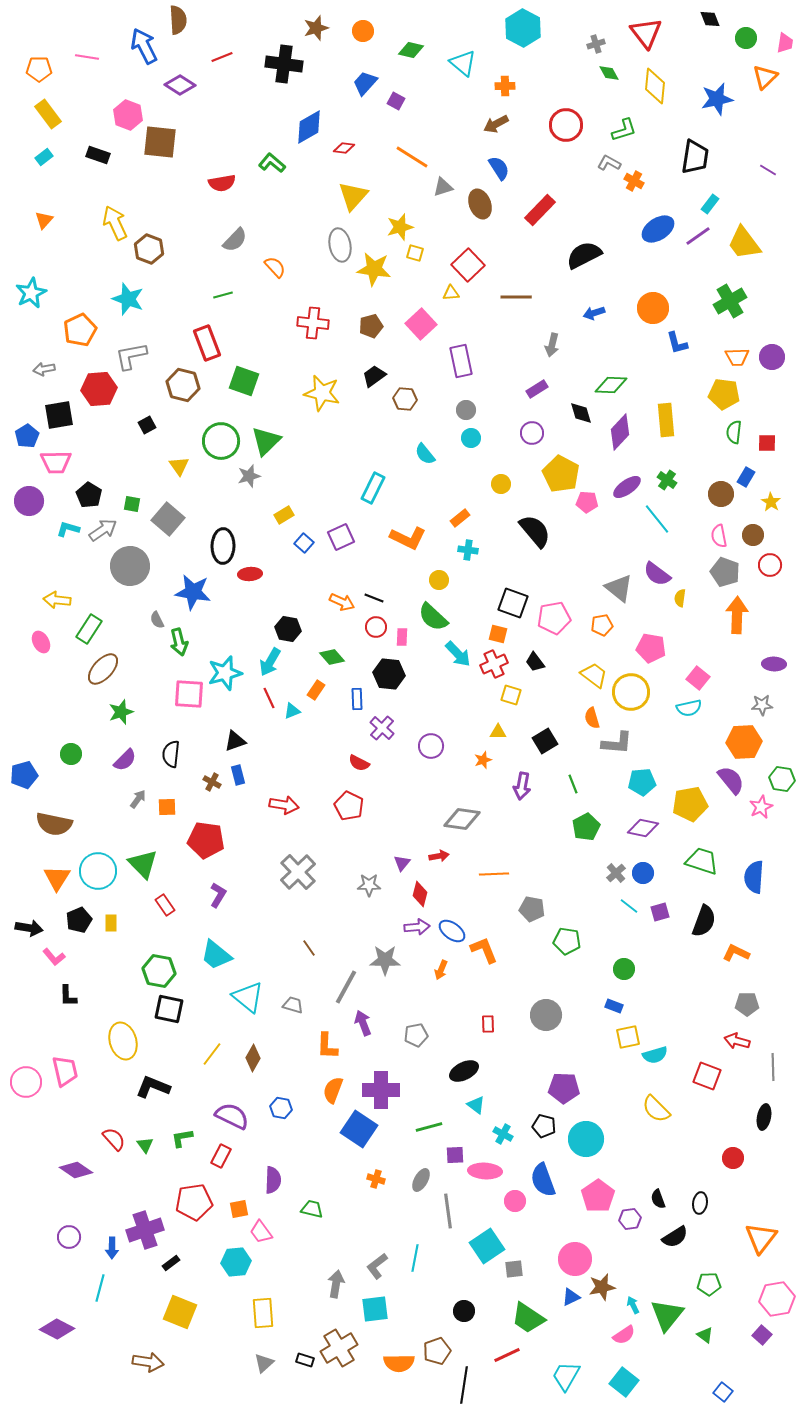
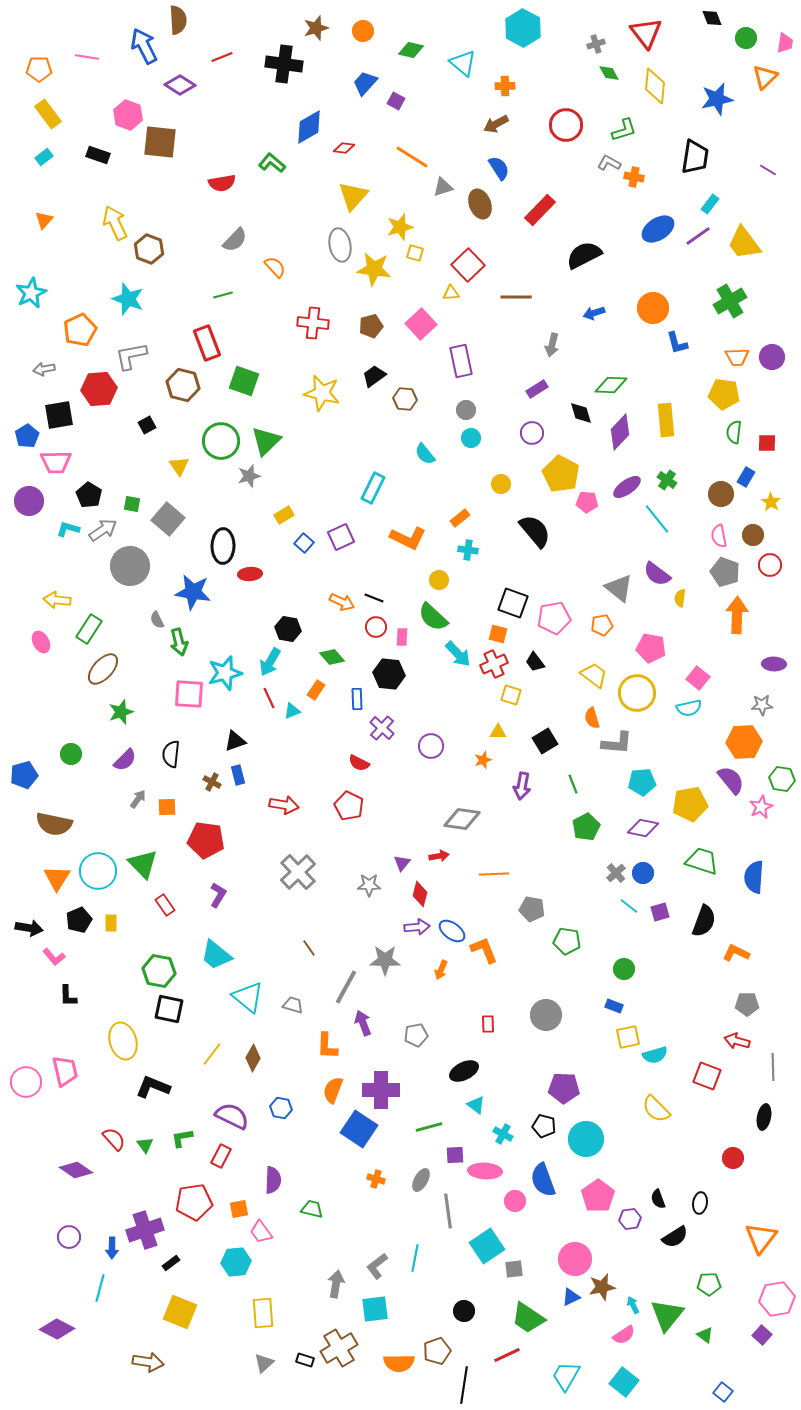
black diamond at (710, 19): moved 2 px right, 1 px up
orange cross at (634, 181): moved 4 px up; rotated 18 degrees counterclockwise
yellow circle at (631, 692): moved 6 px right, 1 px down
